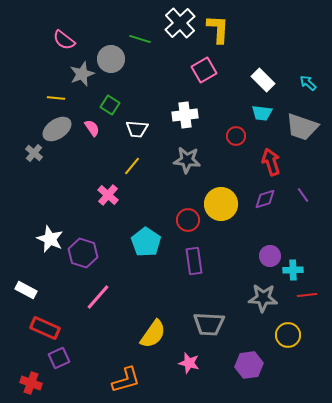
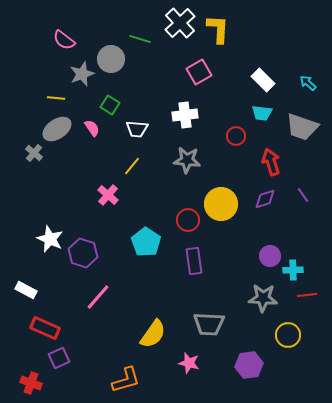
pink square at (204, 70): moved 5 px left, 2 px down
